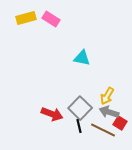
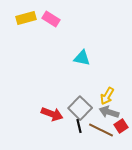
red square: moved 1 px right, 3 px down; rotated 24 degrees clockwise
brown line: moved 2 px left
